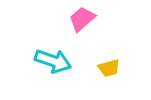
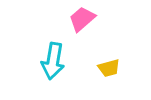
cyan arrow: rotated 81 degrees clockwise
